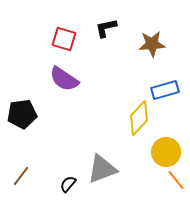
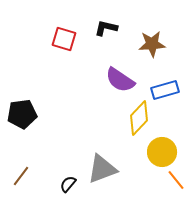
black L-shape: rotated 25 degrees clockwise
purple semicircle: moved 56 px right, 1 px down
yellow circle: moved 4 px left
